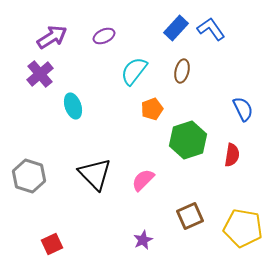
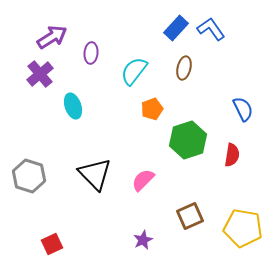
purple ellipse: moved 13 px left, 17 px down; rotated 60 degrees counterclockwise
brown ellipse: moved 2 px right, 3 px up
